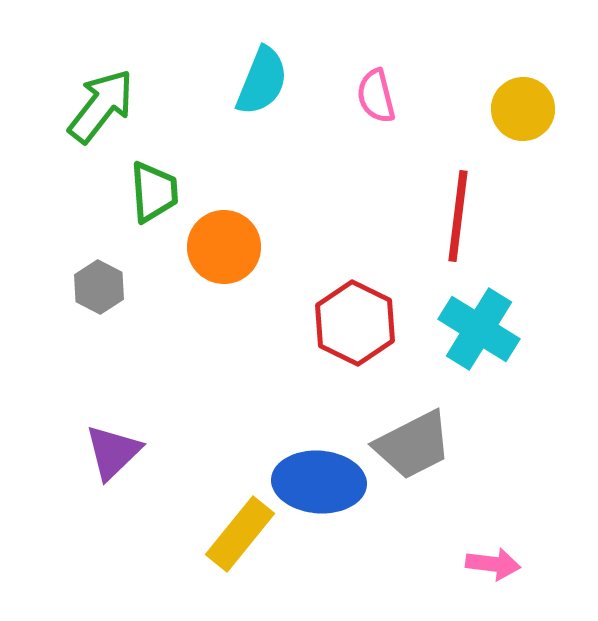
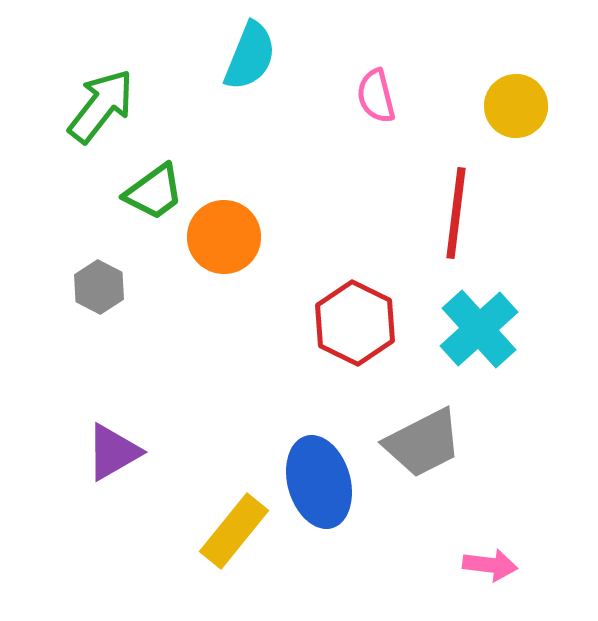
cyan semicircle: moved 12 px left, 25 px up
yellow circle: moved 7 px left, 3 px up
green trapezoid: rotated 58 degrees clockwise
red line: moved 2 px left, 3 px up
orange circle: moved 10 px up
cyan cross: rotated 16 degrees clockwise
gray trapezoid: moved 10 px right, 2 px up
purple triangle: rotated 14 degrees clockwise
blue ellipse: rotated 70 degrees clockwise
yellow rectangle: moved 6 px left, 3 px up
pink arrow: moved 3 px left, 1 px down
